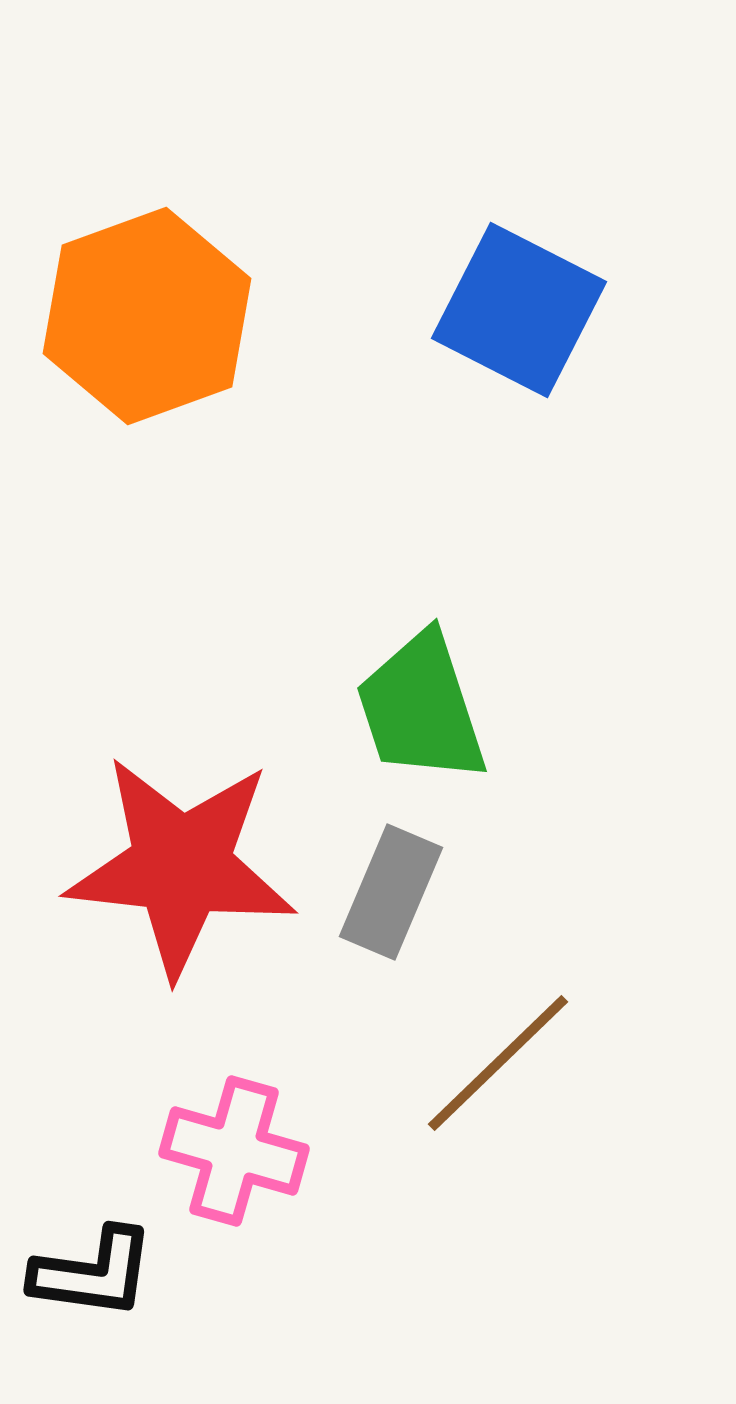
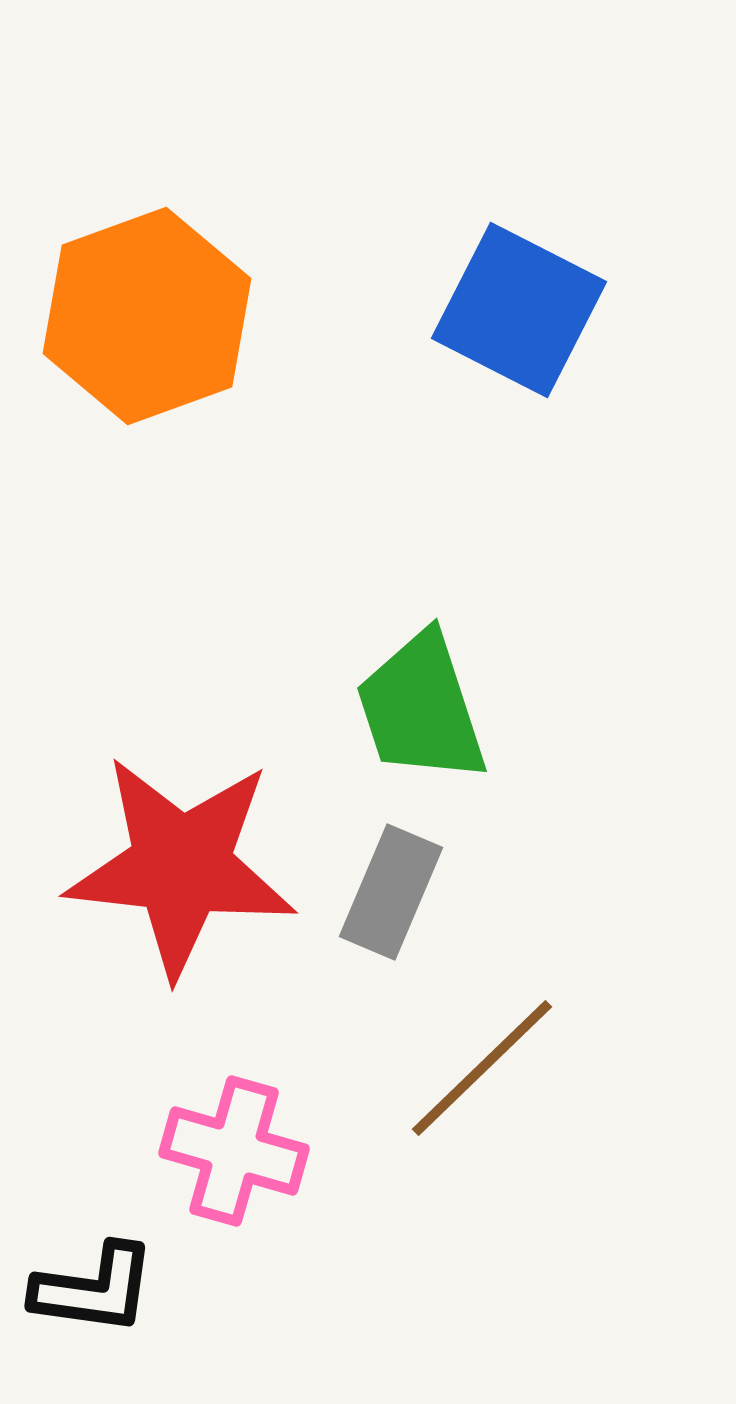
brown line: moved 16 px left, 5 px down
black L-shape: moved 1 px right, 16 px down
